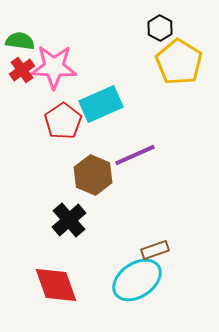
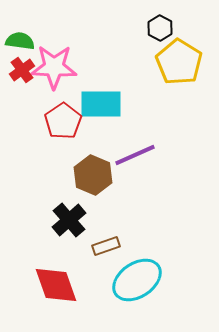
cyan rectangle: rotated 24 degrees clockwise
brown rectangle: moved 49 px left, 4 px up
